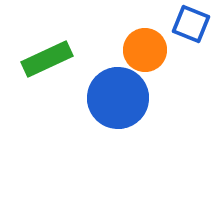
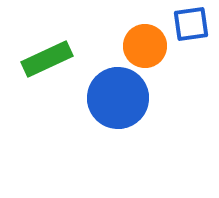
blue square: rotated 30 degrees counterclockwise
orange circle: moved 4 px up
